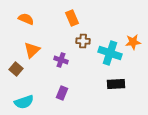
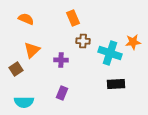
orange rectangle: moved 1 px right
purple cross: rotated 16 degrees counterclockwise
brown square: rotated 16 degrees clockwise
cyan semicircle: rotated 18 degrees clockwise
